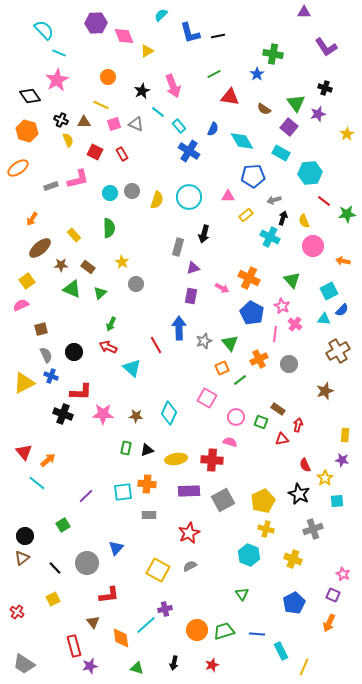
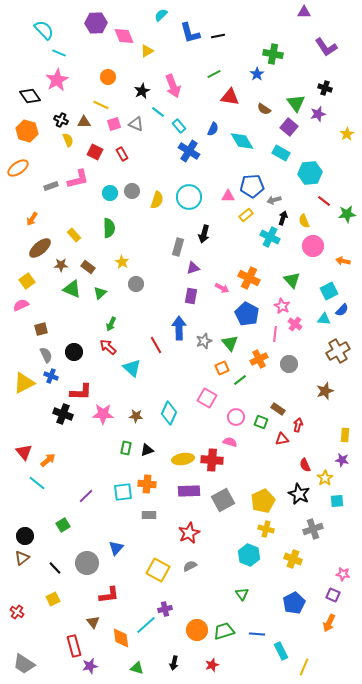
blue pentagon at (253, 176): moved 1 px left, 10 px down
blue pentagon at (252, 313): moved 5 px left, 1 px down
red arrow at (108, 347): rotated 18 degrees clockwise
yellow ellipse at (176, 459): moved 7 px right
pink star at (343, 574): rotated 16 degrees counterclockwise
